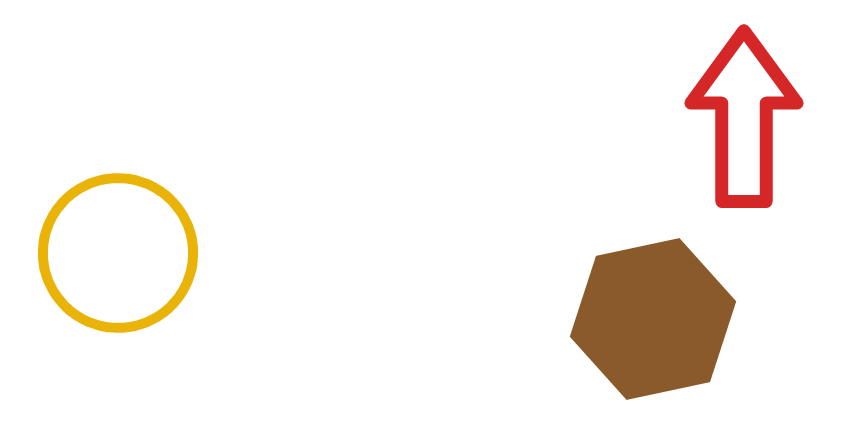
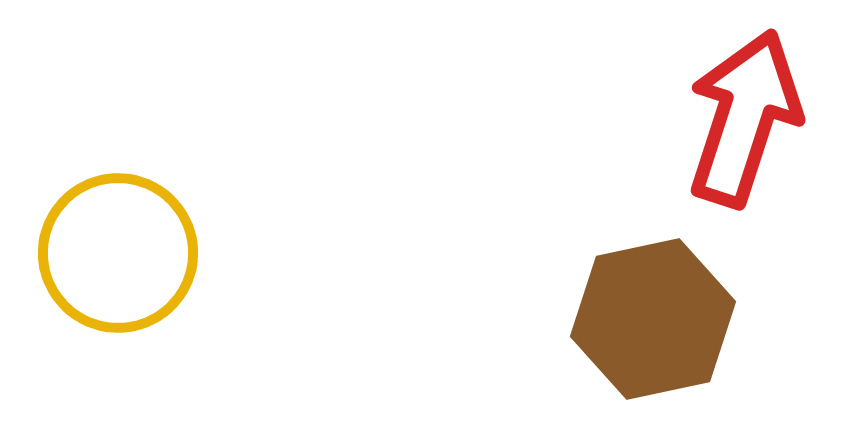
red arrow: rotated 18 degrees clockwise
